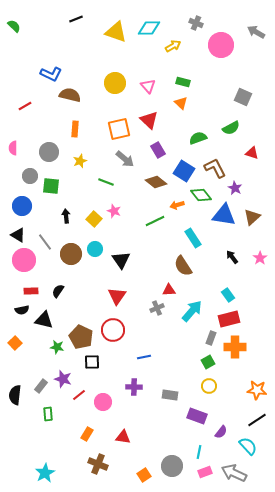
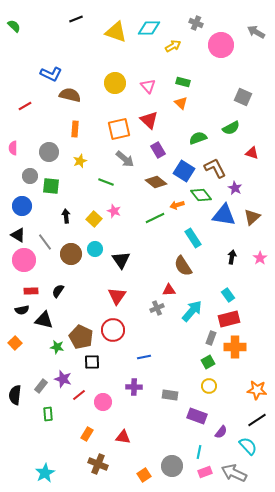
green line at (155, 221): moved 3 px up
black arrow at (232, 257): rotated 48 degrees clockwise
